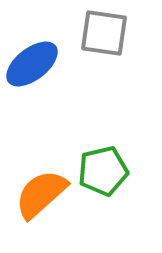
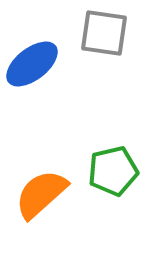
green pentagon: moved 10 px right
